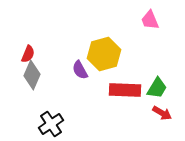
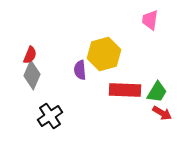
pink trapezoid: rotated 30 degrees clockwise
red semicircle: moved 2 px right, 1 px down
purple semicircle: rotated 24 degrees clockwise
green trapezoid: moved 4 px down
black cross: moved 1 px left, 8 px up
